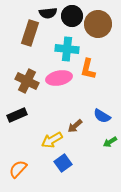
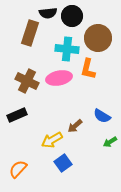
brown circle: moved 14 px down
